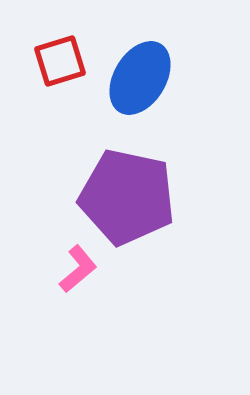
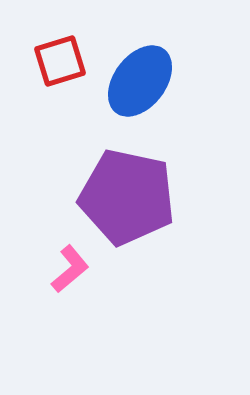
blue ellipse: moved 3 px down; rotated 6 degrees clockwise
pink L-shape: moved 8 px left
